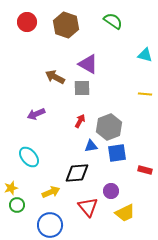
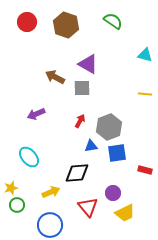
purple circle: moved 2 px right, 2 px down
